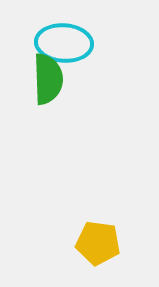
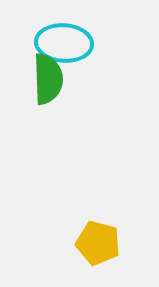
yellow pentagon: rotated 6 degrees clockwise
